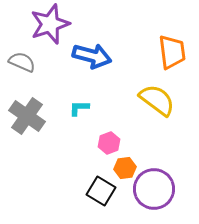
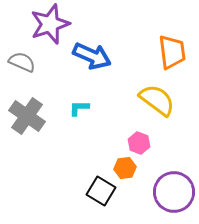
blue arrow: rotated 9 degrees clockwise
pink hexagon: moved 30 px right; rotated 20 degrees counterclockwise
purple circle: moved 20 px right, 3 px down
